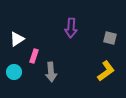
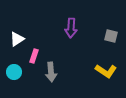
gray square: moved 1 px right, 2 px up
yellow L-shape: rotated 70 degrees clockwise
